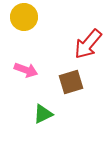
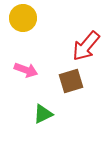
yellow circle: moved 1 px left, 1 px down
red arrow: moved 2 px left, 2 px down
brown square: moved 1 px up
